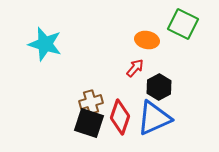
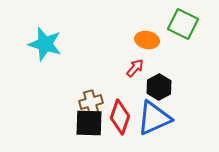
black square: rotated 16 degrees counterclockwise
